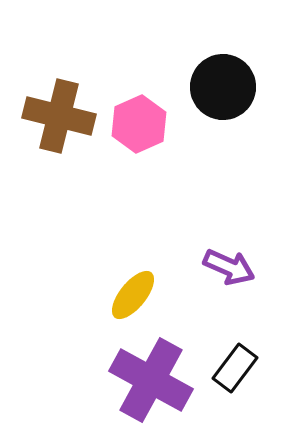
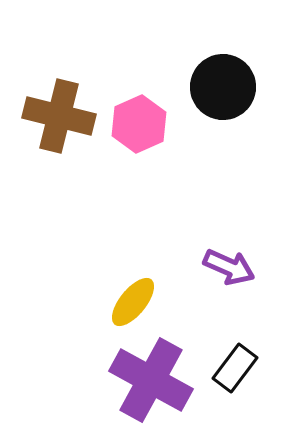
yellow ellipse: moved 7 px down
